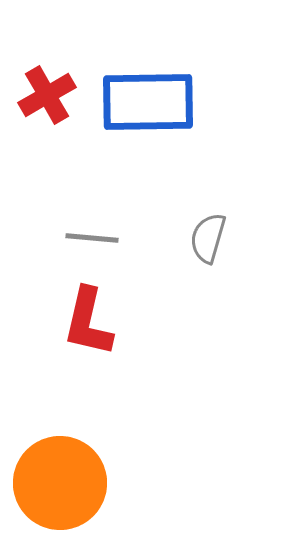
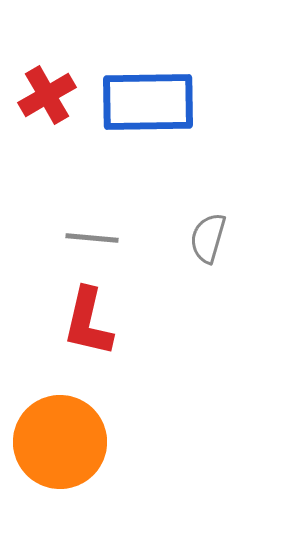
orange circle: moved 41 px up
